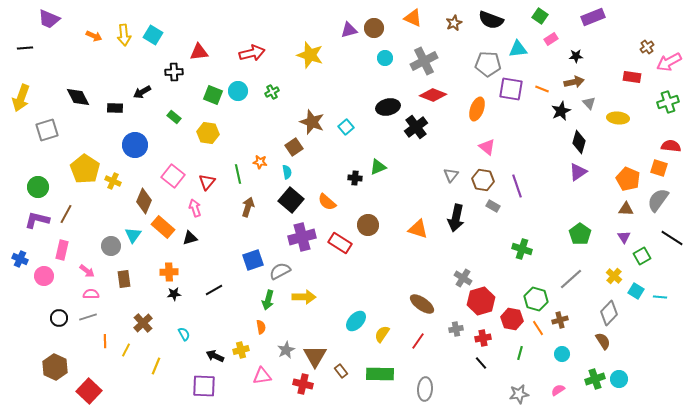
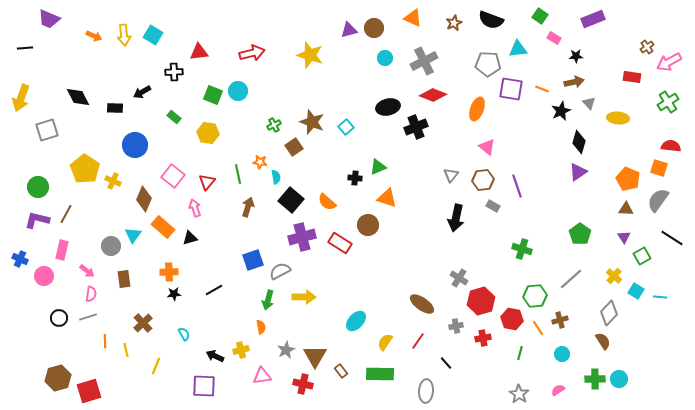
purple rectangle at (593, 17): moved 2 px down
pink rectangle at (551, 39): moved 3 px right, 1 px up; rotated 64 degrees clockwise
green cross at (272, 92): moved 2 px right, 33 px down
green cross at (668, 102): rotated 15 degrees counterclockwise
black cross at (416, 127): rotated 15 degrees clockwise
cyan semicircle at (287, 172): moved 11 px left, 5 px down
brown hexagon at (483, 180): rotated 15 degrees counterclockwise
brown diamond at (144, 201): moved 2 px up
orange triangle at (418, 229): moved 31 px left, 31 px up
gray cross at (463, 278): moved 4 px left
pink semicircle at (91, 294): rotated 98 degrees clockwise
green hexagon at (536, 299): moved 1 px left, 3 px up; rotated 20 degrees counterclockwise
gray cross at (456, 329): moved 3 px up
yellow semicircle at (382, 334): moved 3 px right, 8 px down
yellow line at (126, 350): rotated 40 degrees counterclockwise
black line at (481, 363): moved 35 px left
brown hexagon at (55, 367): moved 3 px right, 11 px down; rotated 20 degrees clockwise
green cross at (595, 379): rotated 18 degrees clockwise
gray ellipse at (425, 389): moved 1 px right, 2 px down
red square at (89, 391): rotated 30 degrees clockwise
gray star at (519, 394): rotated 30 degrees counterclockwise
